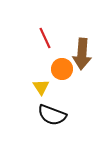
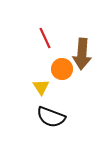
black semicircle: moved 1 px left, 2 px down
